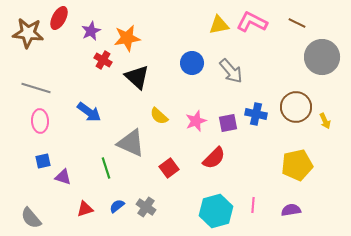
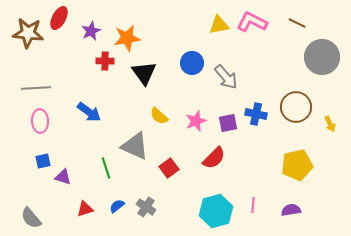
red cross: moved 2 px right, 1 px down; rotated 30 degrees counterclockwise
gray arrow: moved 5 px left, 6 px down
black triangle: moved 7 px right, 4 px up; rotated 12 degrees clockwise
gray line: rotated 20 degrees counterclockwise
yellow arrow: moved 5 px right, 3 px down
gray triangle: moved 4 px right, 3 px down
